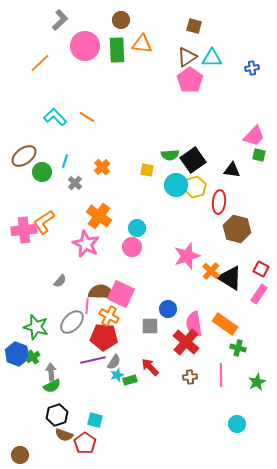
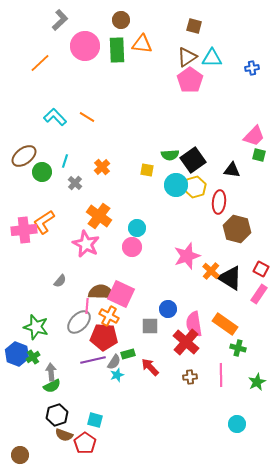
gray ellipse at (72, 322): moved 7 px right
green rectangle at (130, 380): moved 2 px left, 26 px up
